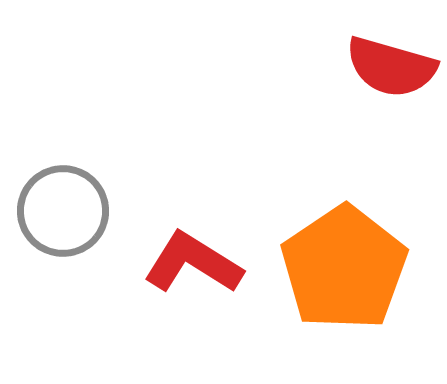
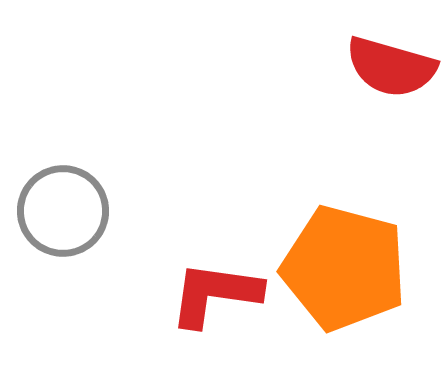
red L-shape: moved 22 px right, 31 px down; rotated 24 degrees counterclockwise
orange pentagon: rotated 23 degrees counterclockwise
